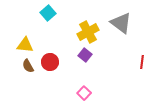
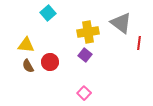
yellow cross: rotated 20 degrees clockwise
yellow triangle: moved 1 px right
red line: moved 3 px left, 19 px up
